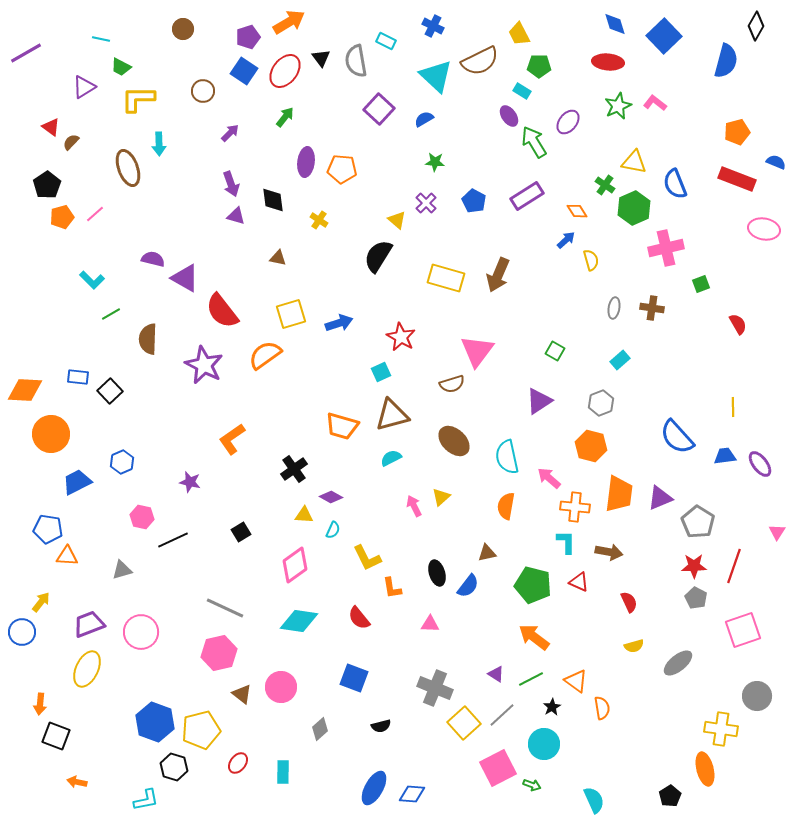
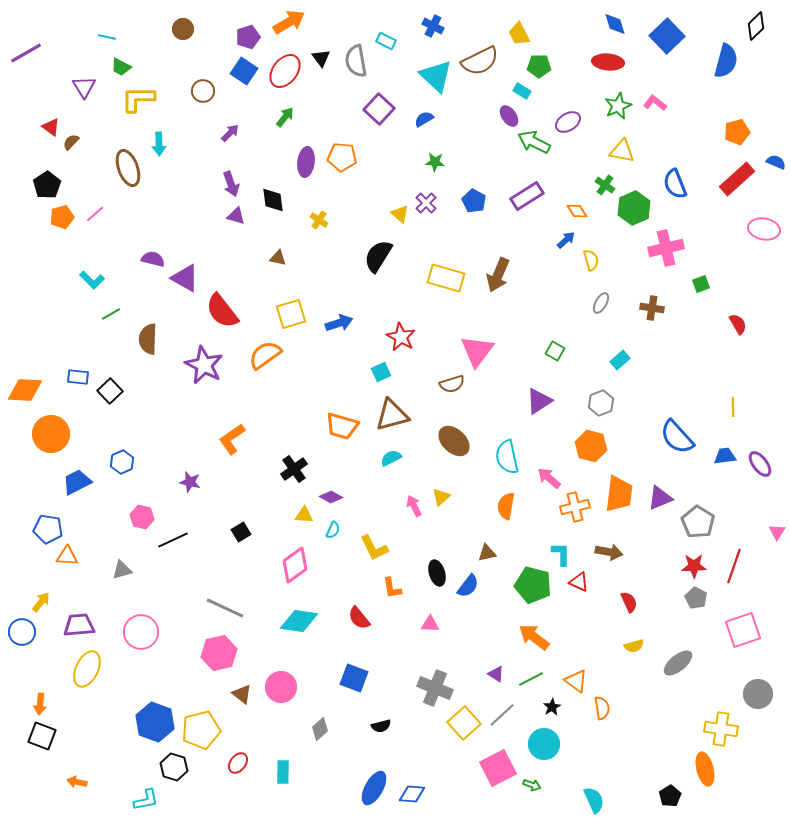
black diamond at (756, 26): rotated 16 degrees clockwise
blue square at (664, 36): moved 3 px right
cyan line at (101, 39): moved 6 px right, 2 px up
purple triangle at (84, 87): rotated 30 degrees counterclockwise
purple ellipse at (568, 122): rotated 20 degrees clockwise
green arrow at (534, 142): rotated 32 degrees counterclockwise
yellow triangle at (634, 162): moved 12 px left, 11 px up
orange pentagon at (342, 169): moved 12 px up
red rectangle at (737, 179): rotated 63 degrees counterclockwise
yellow triangle at (397, 220): moved 3 px right, 6 px up
gray ellipse at (614, 308): moved 13 px left, 5 px up; rotated 20 degrees clockwise
orange cross at (575, 507): rotated 20 degrees counterclockwise
cyan L-shape at (566, 542): moved 5 px left, 12 px down
yellow L-shape at (367, 558): moved 7 px right, 10 px up
purple trapezoid at (89, 624): moved 10 px left, 1 px down; rotated 16 degrees clockwise
gray circle at (757, 696): moved 1 px right, 2 px up
black square at (56, 736): moved 14 px left
